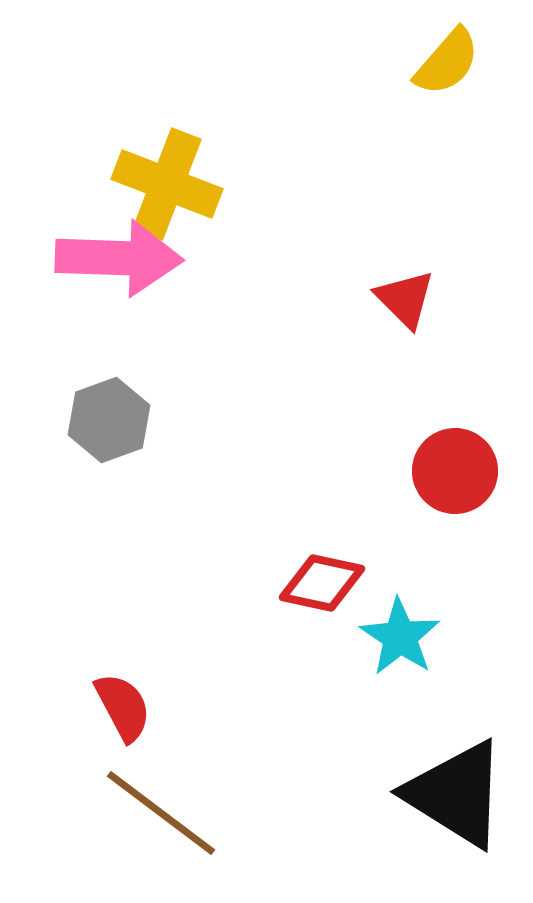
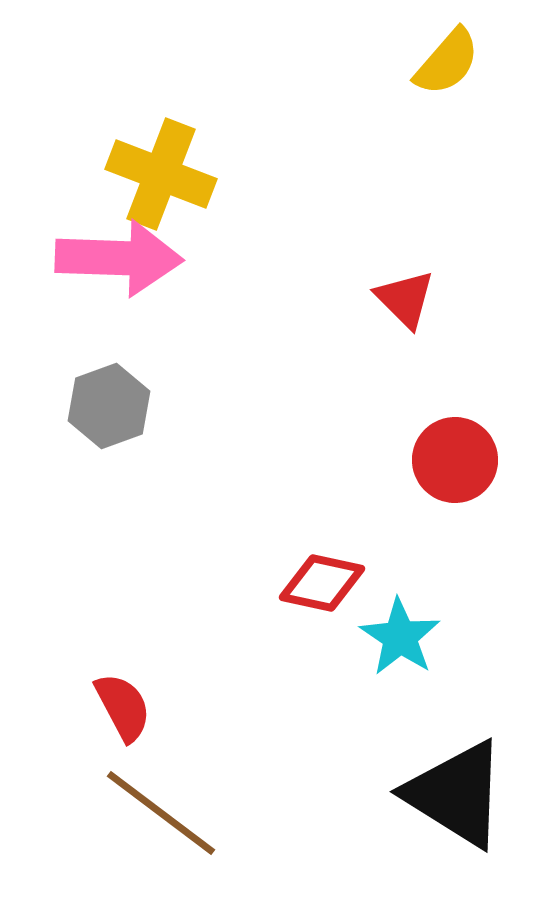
yellow cross: moved 6 px left, 10 px up
gray hexagon: moved 14 px up
red circle: moved 11 px up
